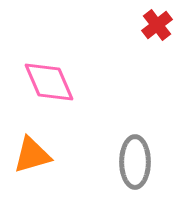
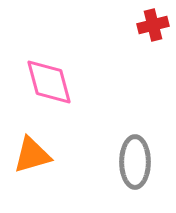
red cross: moved 4 px left; rotated 24 degrees clockwise
pink diamond: rotated 8 degrees clockwise
